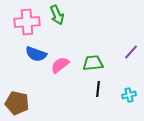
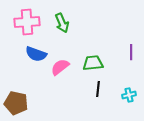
green arrow: moved 5 px right, 8 px down
purple line: rotated 42 degrees counterclockwise
pink semicircle: moved 2 px down
brown pentagon: moved 1 px left
